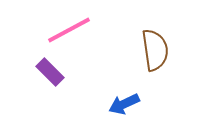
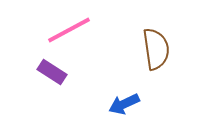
brown semicircle: moved 1 px right, 1 px up
purple rectangle: moved 2 px right; rotated 12 degrees counterclockwise
